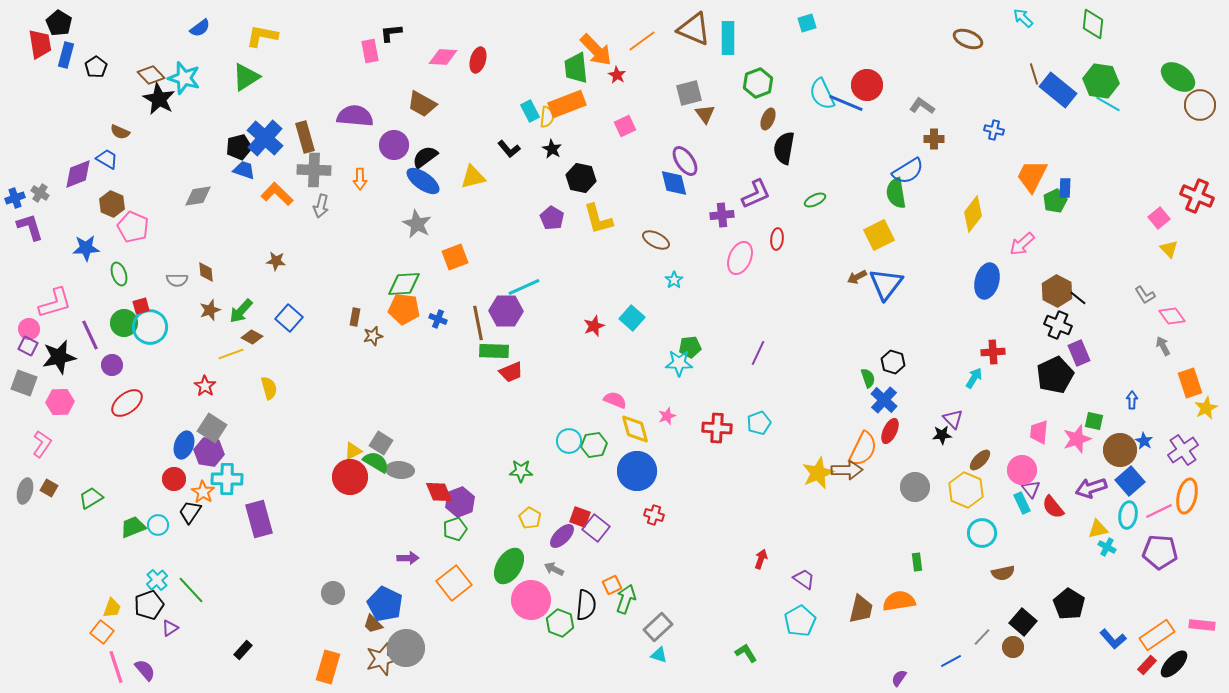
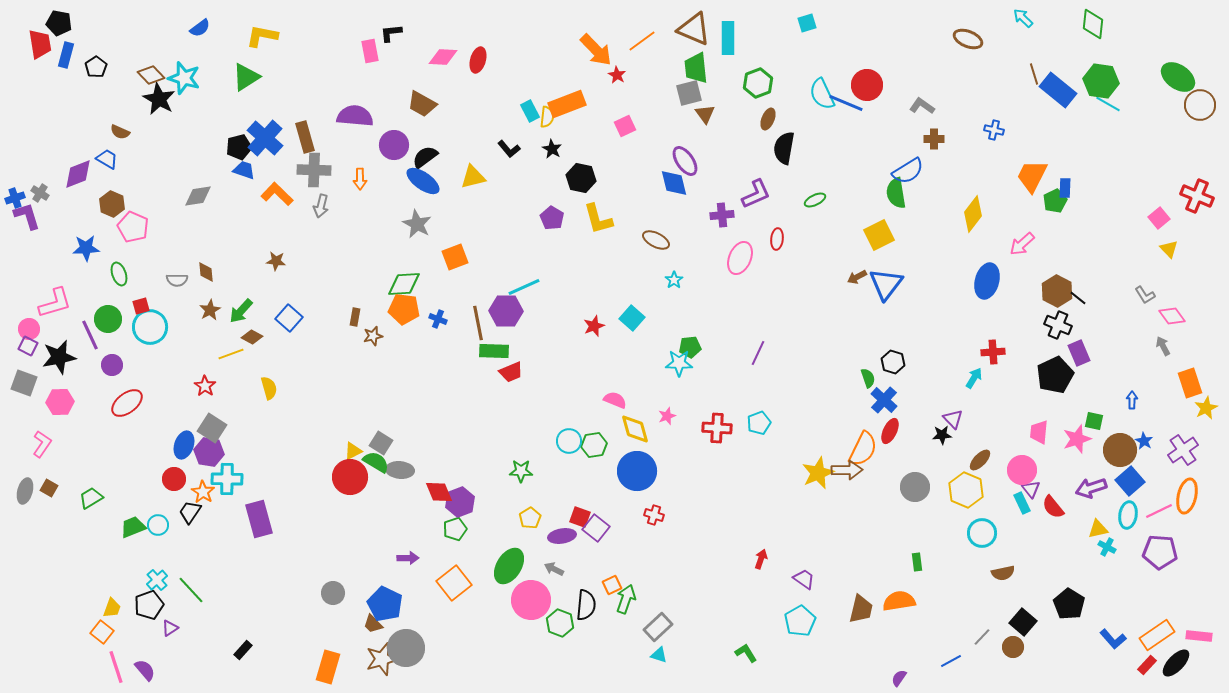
black pentagon at (59, 23): rotated 20 degrees counterclockwise
green trapezoid at (576, 68): moved 120 px right
purple L-shape at (30, 227): moved 3 px left, 11 px up
brown star at (210, 310): rotated 10 degrees counterclockwise
green circle at (124, 323): moved 16 px left, 4 px up
yellow pentagon at (530, 518): rotated 10 degrees clockwise
purple ellipse at (562, 536): rotated 36 degrees clockwise
pink rectangle at (1202, 625): moved 3 px left, 11 px down
black ellipse at (1174, 664): moved 2 px right, 1 px up
